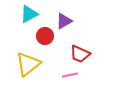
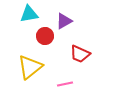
cyan triangle: rotated 18 degrees clockwise
yellow triangle: moved 2 px right, 3 px down
pink line: moved 5 px left, 9 px down
